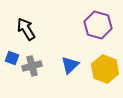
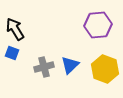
purple hexagon: rotated 20 degrees counterclockwise
black arrow: moved 11 px left
blue square: moved 5 px up
gray cross: moved 12 px right, 1 px down
